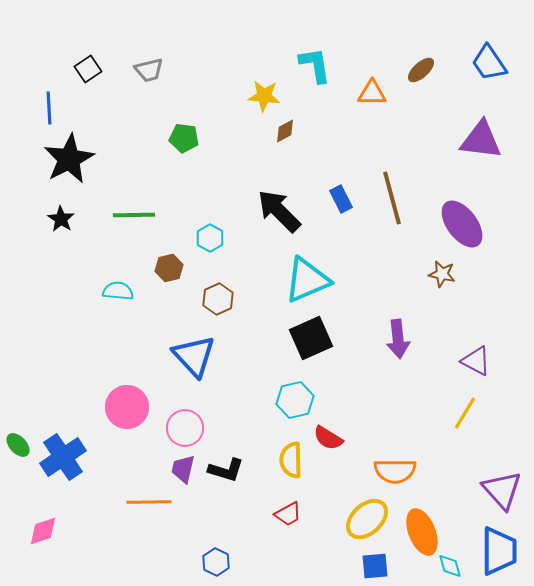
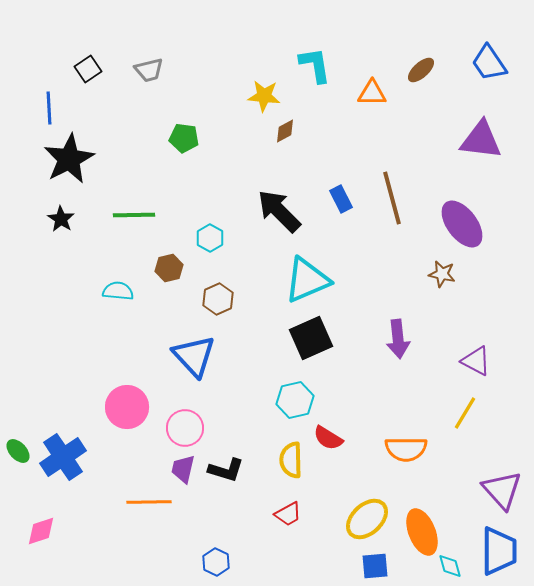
green ellipse at (18, 445): moved 6 px down
orange semicircle at (395, 471): moved 11 px right, 22 px up
pink diamond at (43, 531): moved 2 px left
